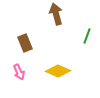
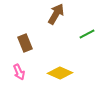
brown arrow: rotated 45 degrees clockwise
green line: moved 2 px up; rotated 42 degrees clockwise
yellow diamond: moved 2 px right, 2 px down
